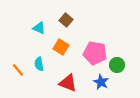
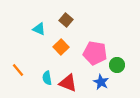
cyan triangle: moved 1 px down
orange square: rotated 14 degrees clockwise
cyan semicircle: moved 8 px right, 14 px down
